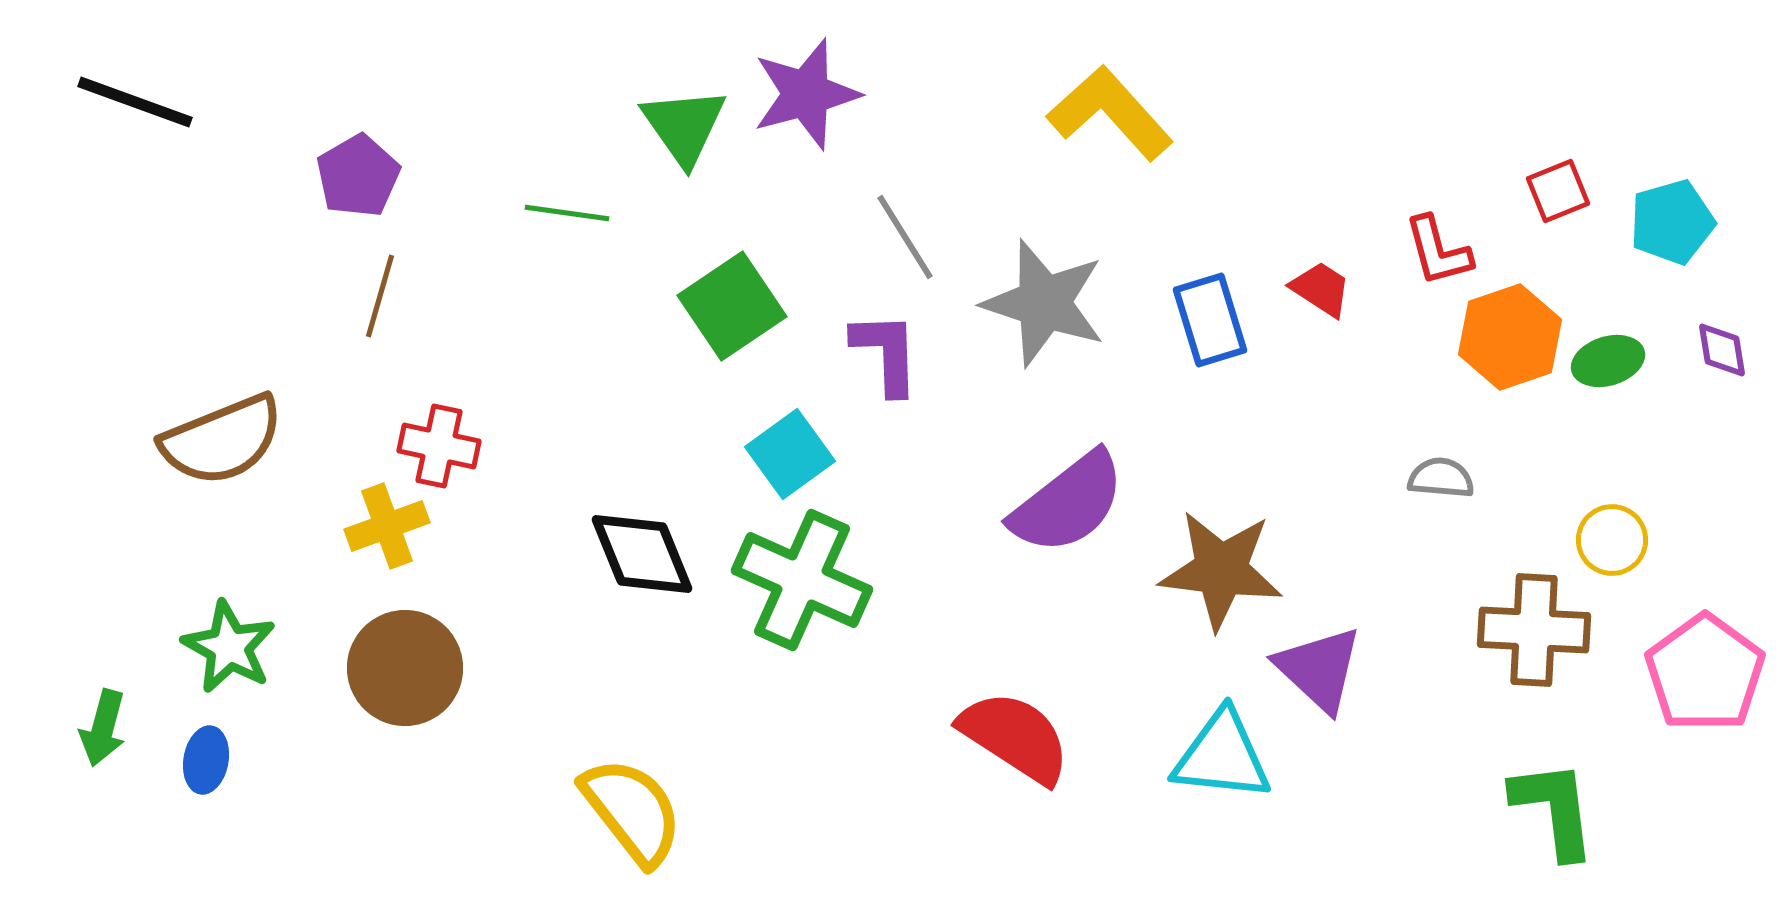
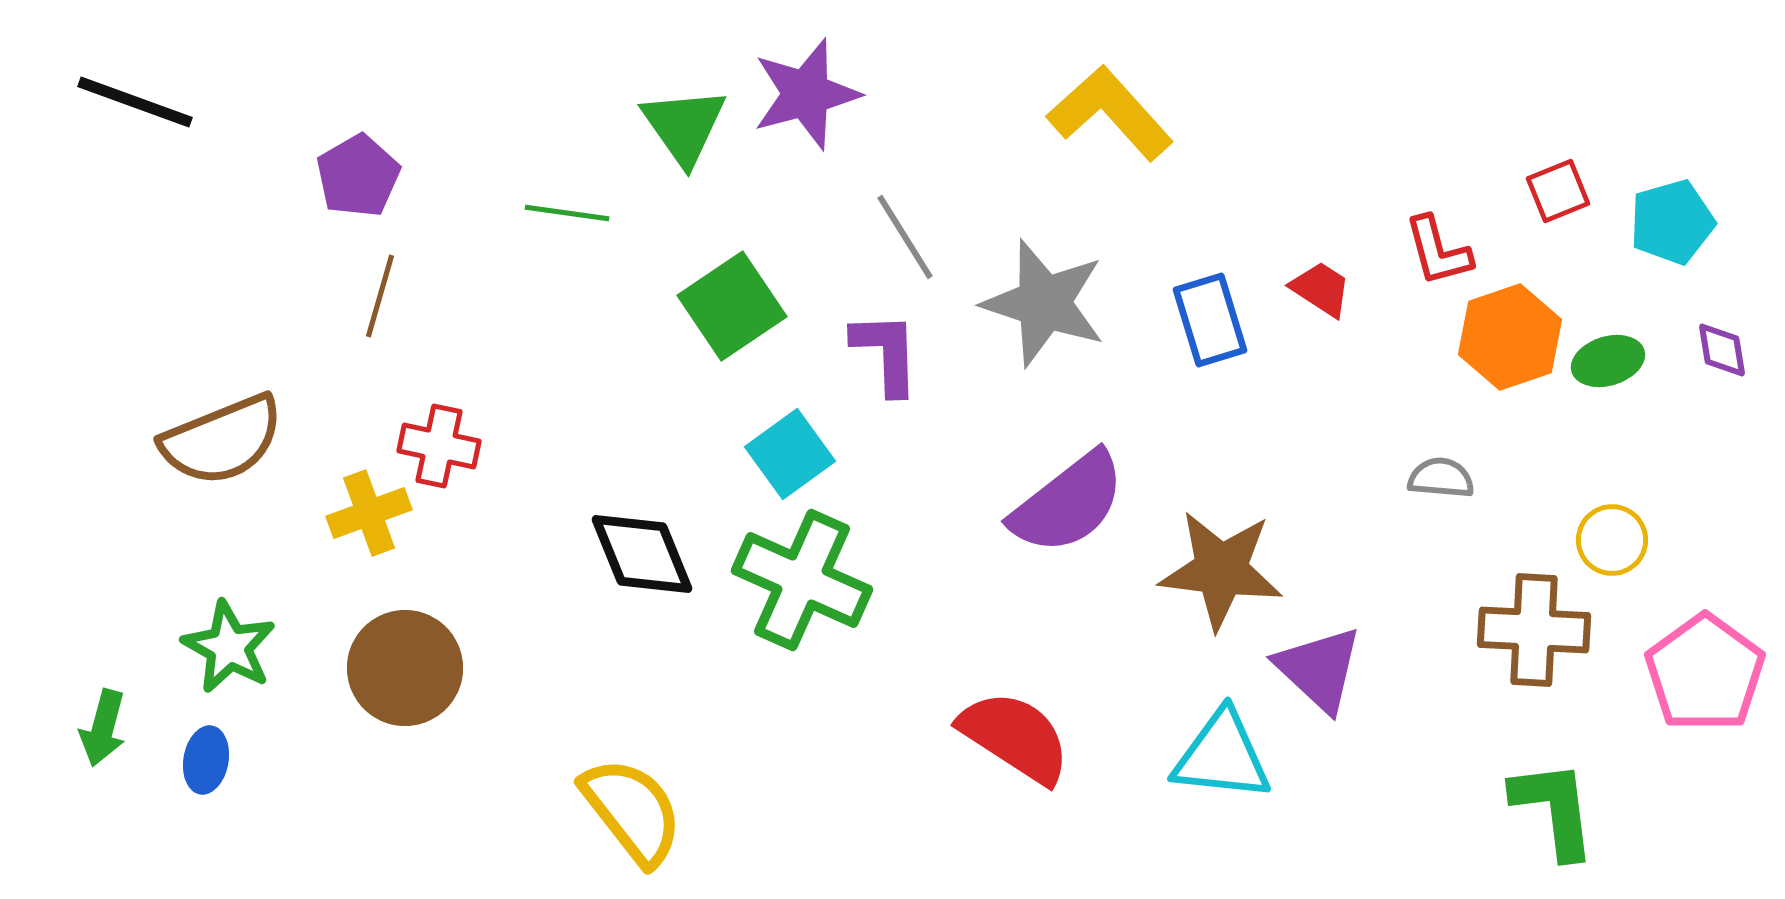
yellow cross: moved 18 px left, 13 px up
